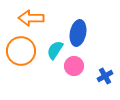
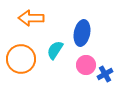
blue ellipse: moved 4 px right
orange circle: moved 8 px down
pink circle: moved 12 px right, 1 px up
blue cross: moved 2 px up
